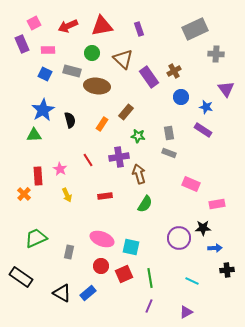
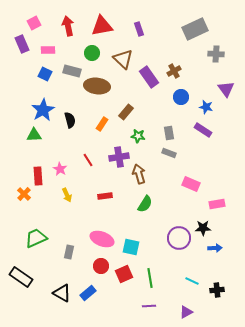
red arrow at (68, 26): rotated 102 degrees clockwise
black cross at (227, 270): moved 10 px left, 20 px down
purple line at (149, 306): rotated 64 degrees clockwise
